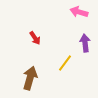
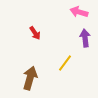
red arrow: moved 5 px up
purple arrow: moved 5 px up
